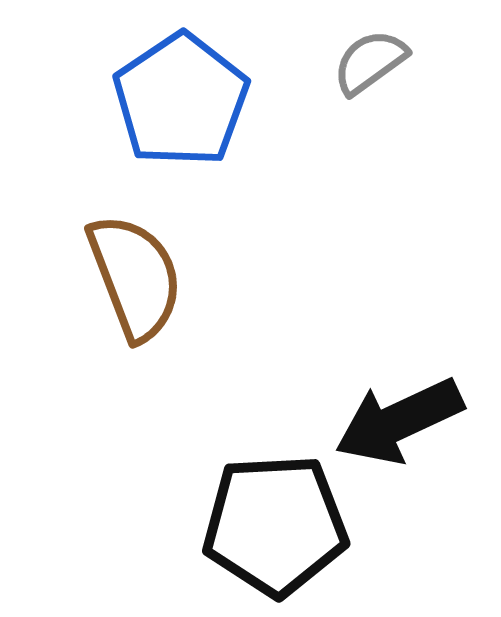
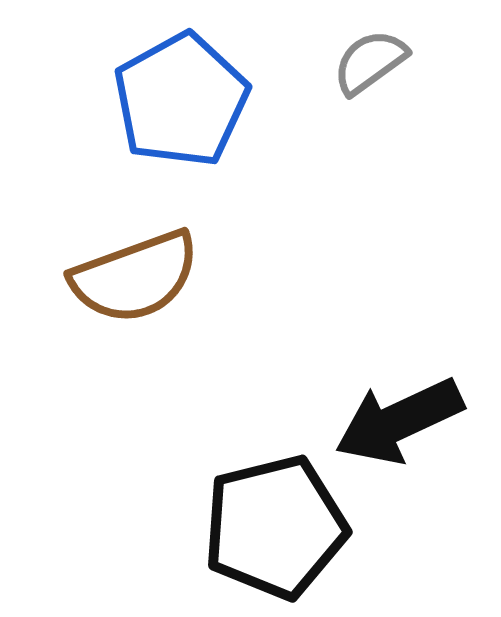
blue pentagon: rotated 5 degrees clockwise
brown semicircle: rotated 91 degrees clockwise
black pentagon: moved 2 px down; rotated 11 degrees counterclockwise
